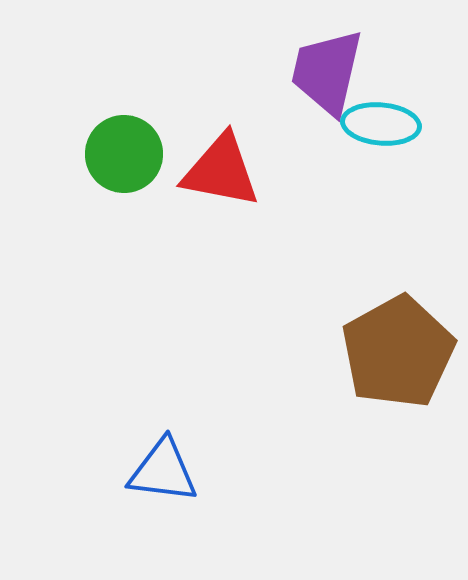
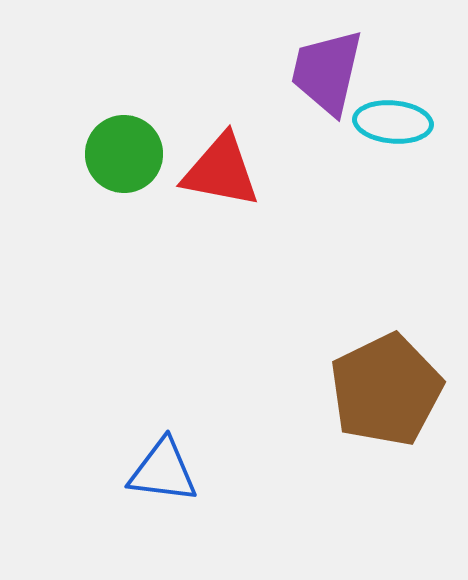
cyan ellipse: moved 12 px right, 2 px up
brown pentagon: moved 12 px left, 38 px down; rotated 3 degrees clockwise
